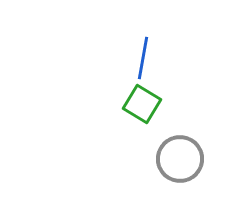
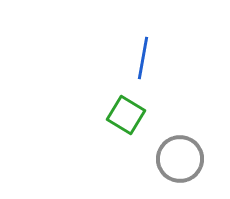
green square: moved 16 px left, 11 px down
